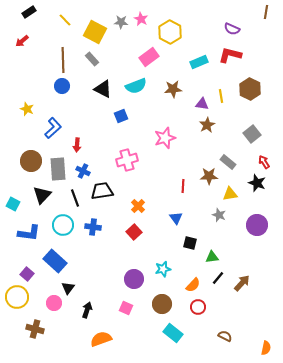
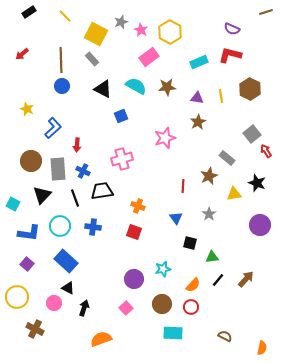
brown line at (266, 12): rotated 64 degrees clockwise
pink star at (141, 19): moved 11 px down
yellow line at (65, 20): moved 4 px up
gray star at (121, 22): rotated 24 degrees counterclockwise
yellow square at (95, 32): moved 1 px right, 2 px down
red arrow at (22, 41): moved 13 px down
brown line at (63, 60): moved 2 px left
cyan semicircle at (136, 86): rotated 130 degrees counterclockwise
brown star at (173, 89): moved 6 px left, 2 px up
purple triangle at (202, 104): moved 5 px left, 6 px up
brown star at (207, 125): moved 9 px left, 3 px up
pink cross at (127, 160): moved 5 px left, 1 px up
gray rectangle at (228, 162): moved 1 px left, 4 px up
red arrow at (264, 162): moved 2 px right, 11 px up
brown star at (209, 176): rotated 24 degrees counterclockwise
yellow triangle at (230, 194): moved 4 px right
orange cross at (138, 206): rotated 24 degrees counterclockwise
gray star at (219, 215): moved 10 px left, 1 px up; rotated 16 degrees clockwise
cyan circle at (63, 225): moved 3 px left, 1 px down
purple circle at (257, 225): moved 3 px right
red square at (134, 232): rotated 28 degrees counterclockwise
blue rectangle at (55, 261): moved 11 px right
purple square at (27, 274): moved 10 px up
black line at (218, 278): moved 2 px down
brown arrow at (242, 283): moved 4 px right, 4 px up
black triangle at (68, 288): rotated 40 degrees counterclockwise
red circle at (198, 307): moved 7 px left
pink square at (126, 308): rotated 24 degrees clockwise
black arrow at (87, 310): moved 3 px left, 2 px up
brown cross at (35, 329): rotated 12 degrees clockwise
cyan rectangle at (173, 333): rotated 36 degrees counterclockwise
orange semicircle at (266, 348): moved 4 px left
